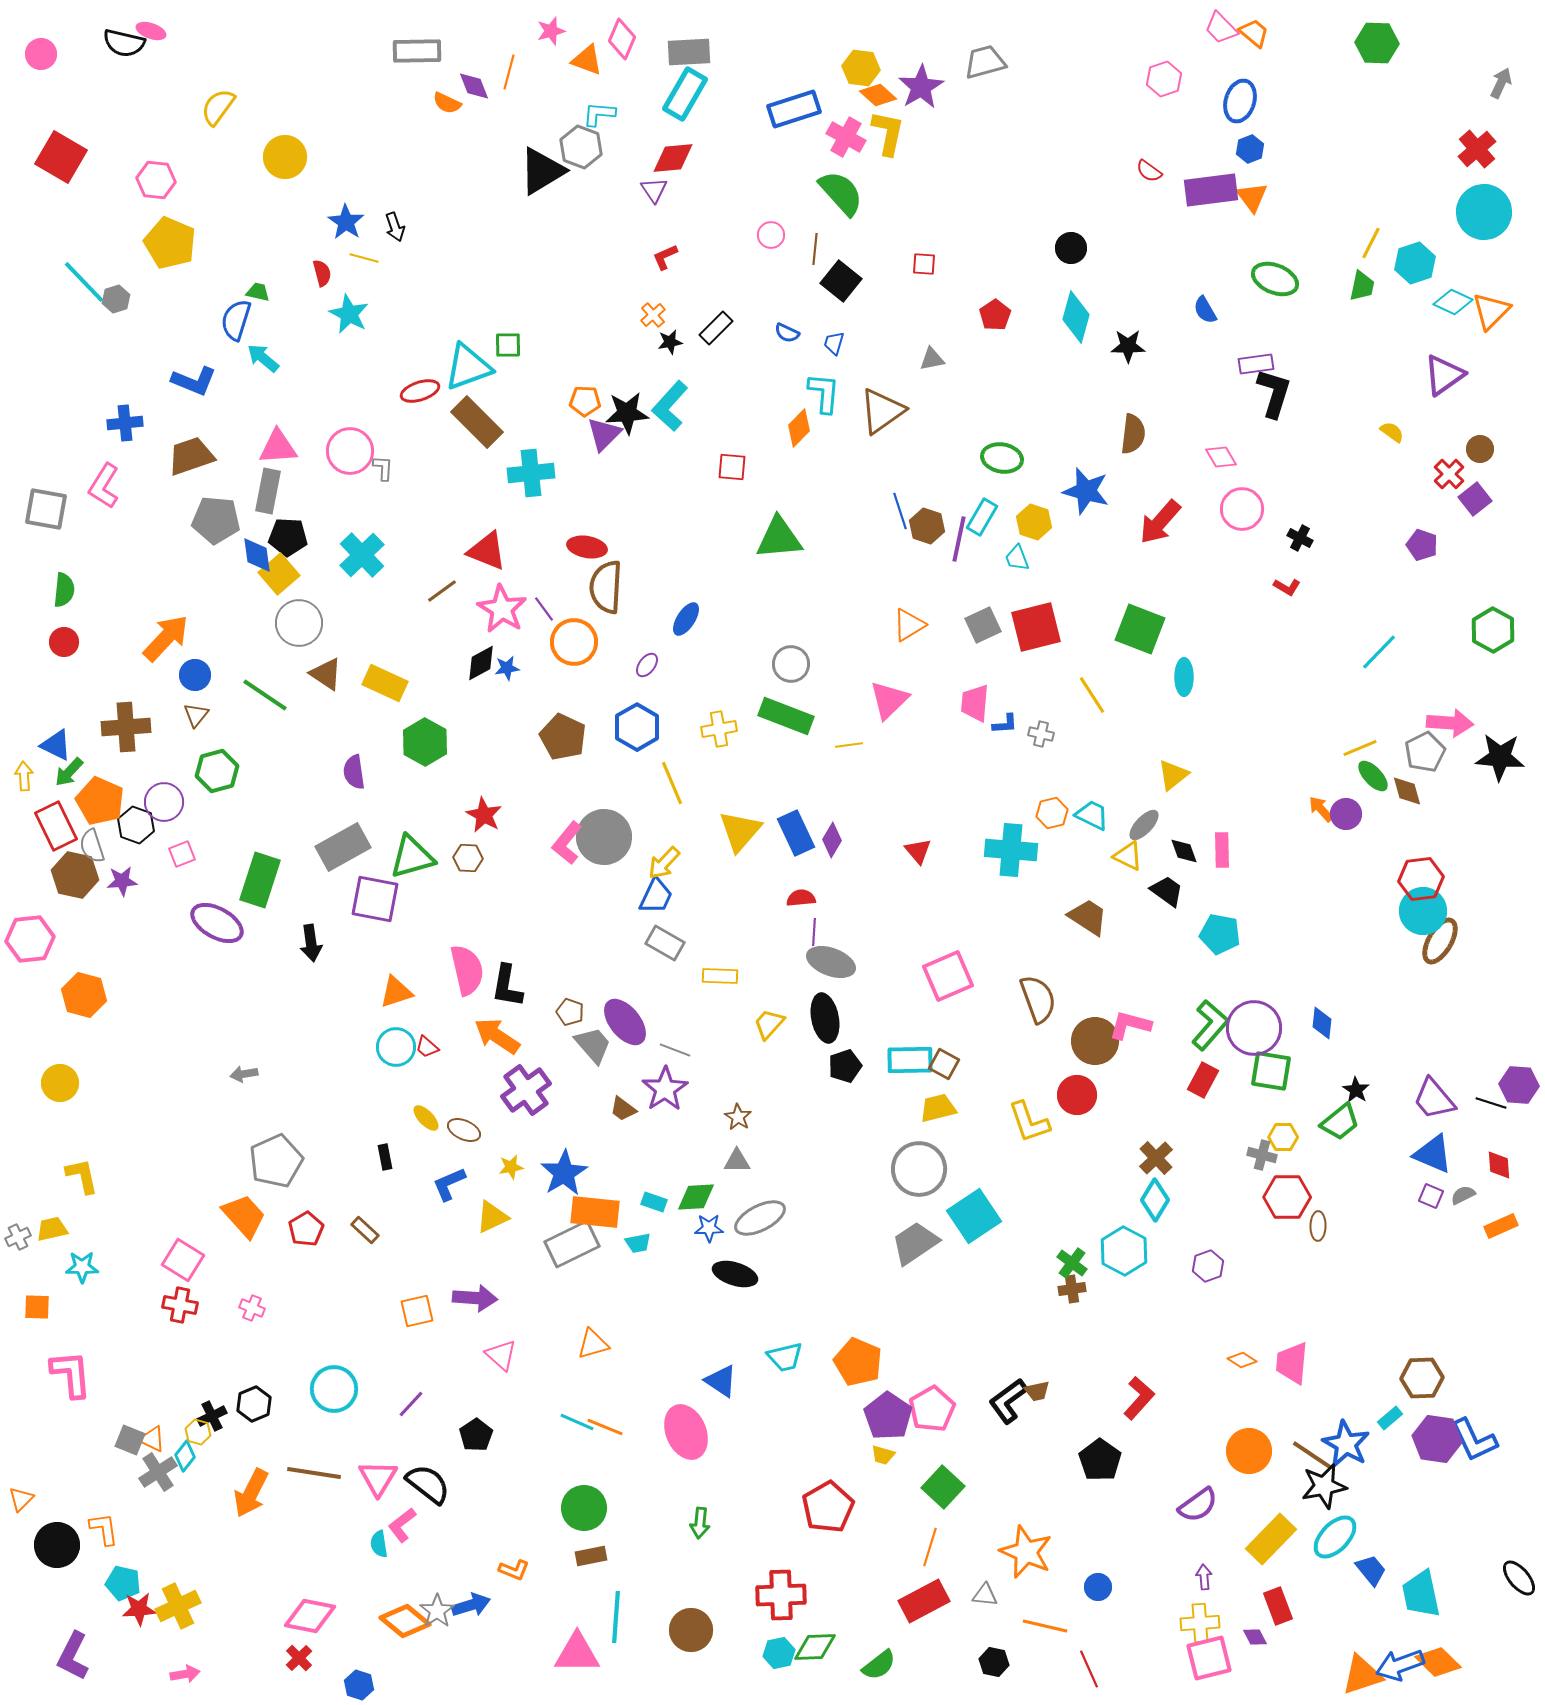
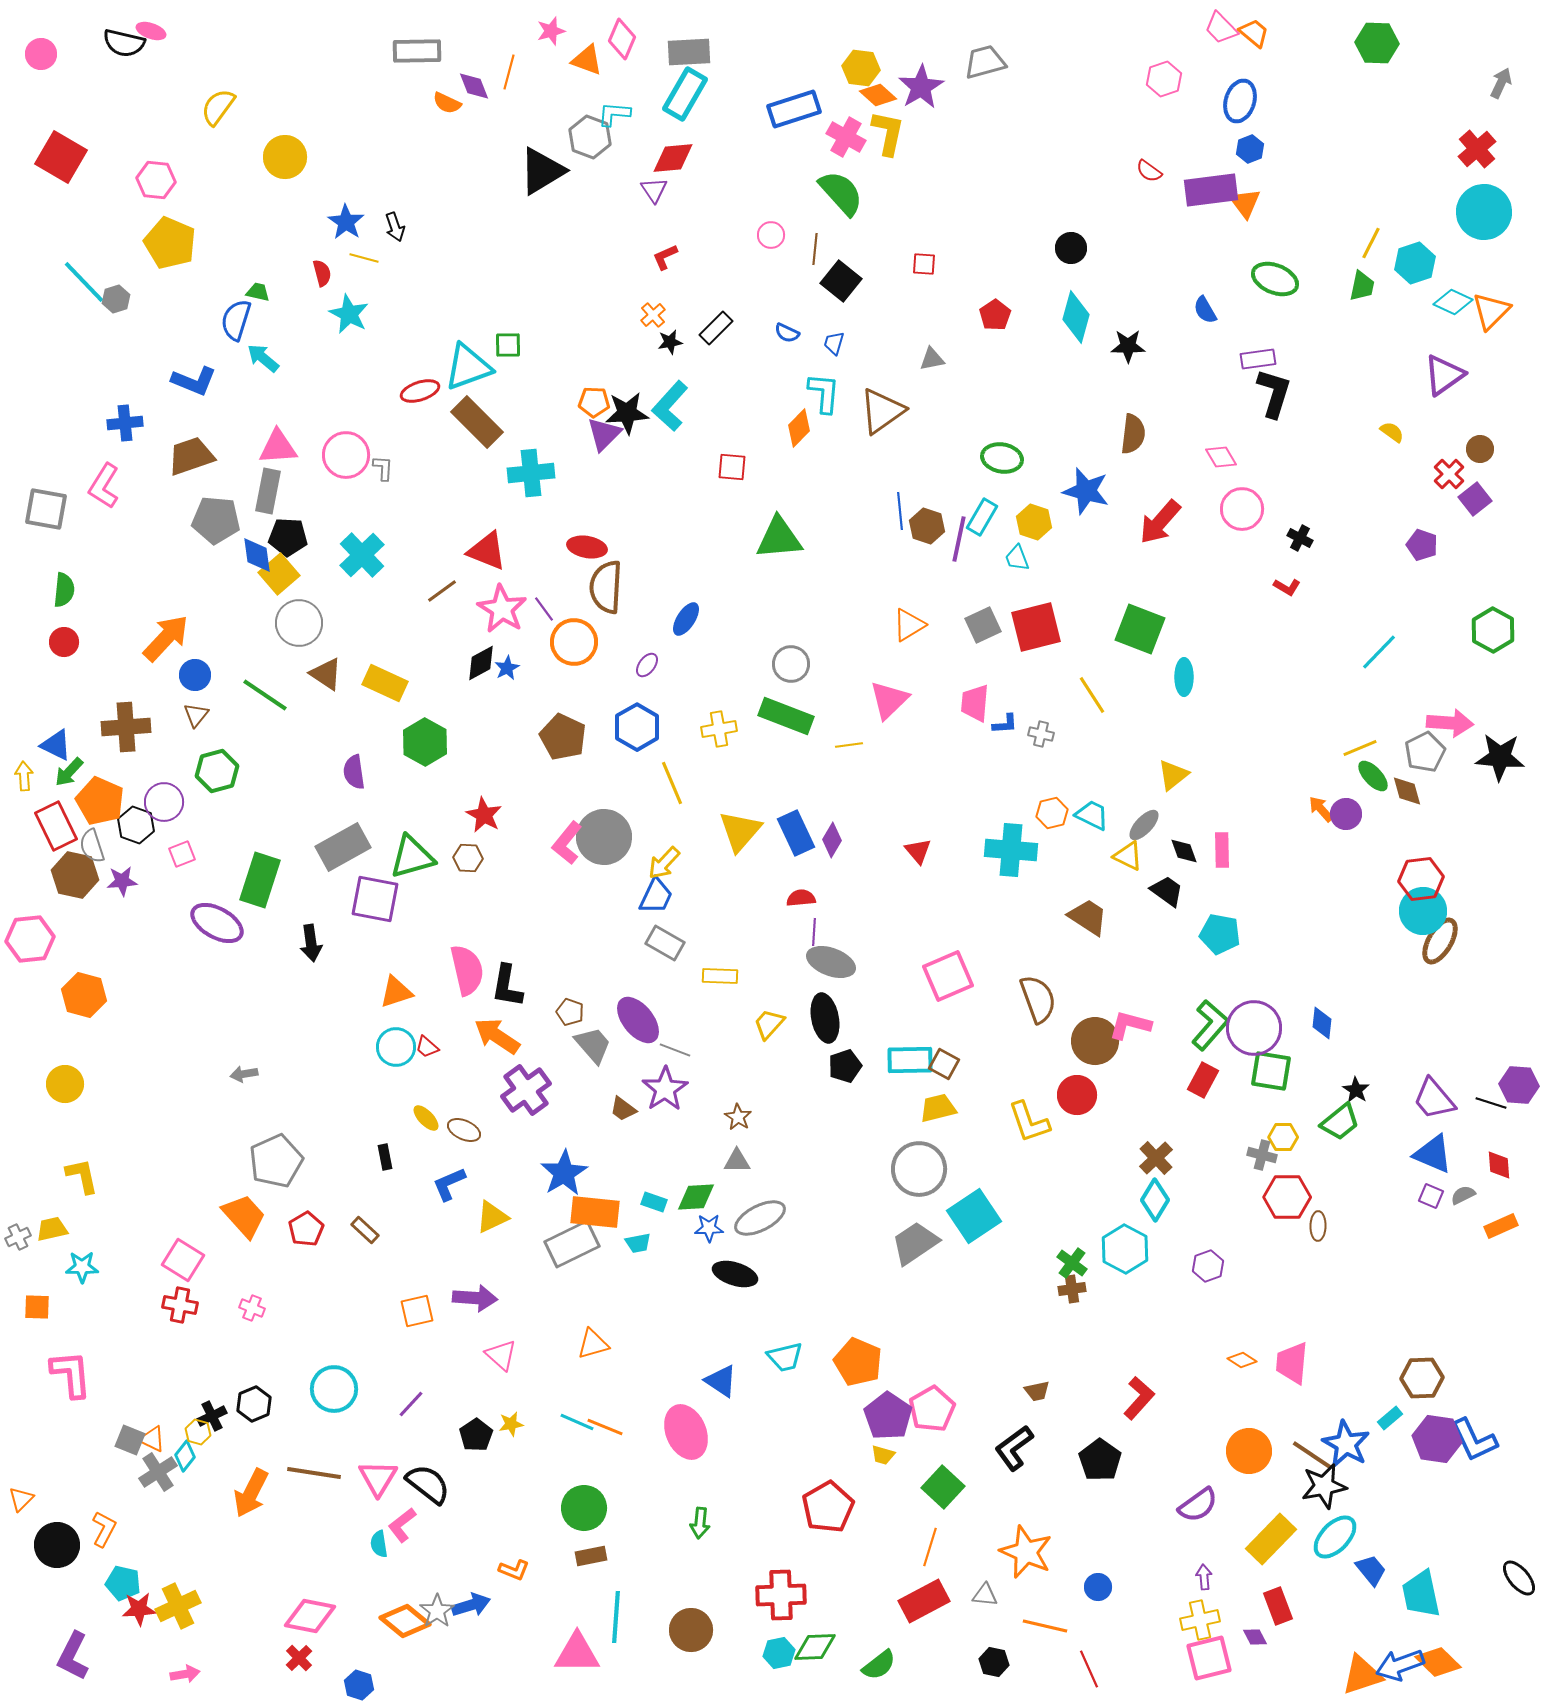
cyan L-shape at (599, 114): moved 15 px right
gray hexagon at (581, 147): moved 9 px right, 10 px up
orange triangle at (1252, 197): moved 7 px left, 6 px down
purple rectangle at (1256, 364): moved 2 px right, 5 px up
orange pentagon at (585, 401): moved 9 px right, 1 px down
pink circle at (350, 451): moved 4 px left, 4 px down
blue line at (900, 511): rotated 12 degrees clockwise
blue star at (507, 668): rotated 20 degrees counterclockwise
purple ellipse at (625, 1022): moved 13 px right, 2 px up
yellow circle at (60, 1083): moved 5 px right, 1 px down
yellow star at (511, 1167): moved 257 px down
cyan hexagon at (1124, 1251): moved 1 px right, 2 px up
black L-shape at (1008, 1401): moved 6 px right, 47 px down
orange L-shape at (104, 1529): rotated 36 degrees clockwise
yellow cross at (1200, 1623): moved 3 px up; rotated 9 degrees counterclockwise
